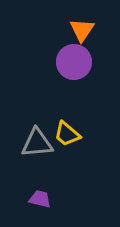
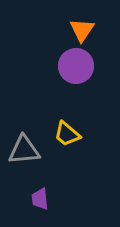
purple circle: moved 2 px right, 4 px down
gray triangle: moved 13 px left, 7 px down
purple trapezoid: rotated 110 degrees counterclockwise
